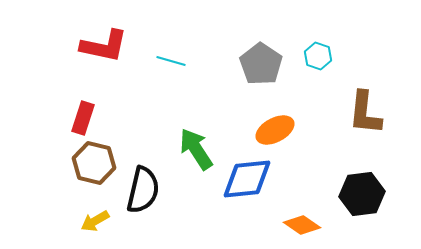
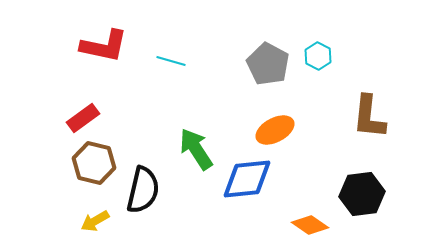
cyan hexagon: rotated 8 degrees clockwise
gray pentagon: moved 7 px right; rotated 6 degrees counterclockwise
brown L-shape: moved 4 px right, 4 px down
red rectangle: rotated 36 degrees clockwise
orange diamond: moved 8 px right
